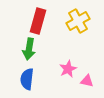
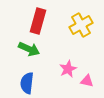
yellow cross: moved 3 px right, 4 px down
green arrow: rotated 75 degrees counterclockwise
blue semicircle: moved 4 px down
